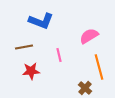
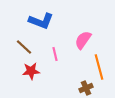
pink semicircle: moved 6 px left, 4 px down; rotated 24 degrees counterclockwise
brown line: rotated 54 degrees clockwise
pink line: moved 4 px left, 1 px up
brown cross: moved 1 px right; rotated 24 degrees clockwise
